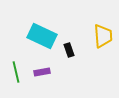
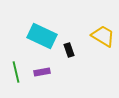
yellow trapezoid: rotated 55 degrees counterclockwise
